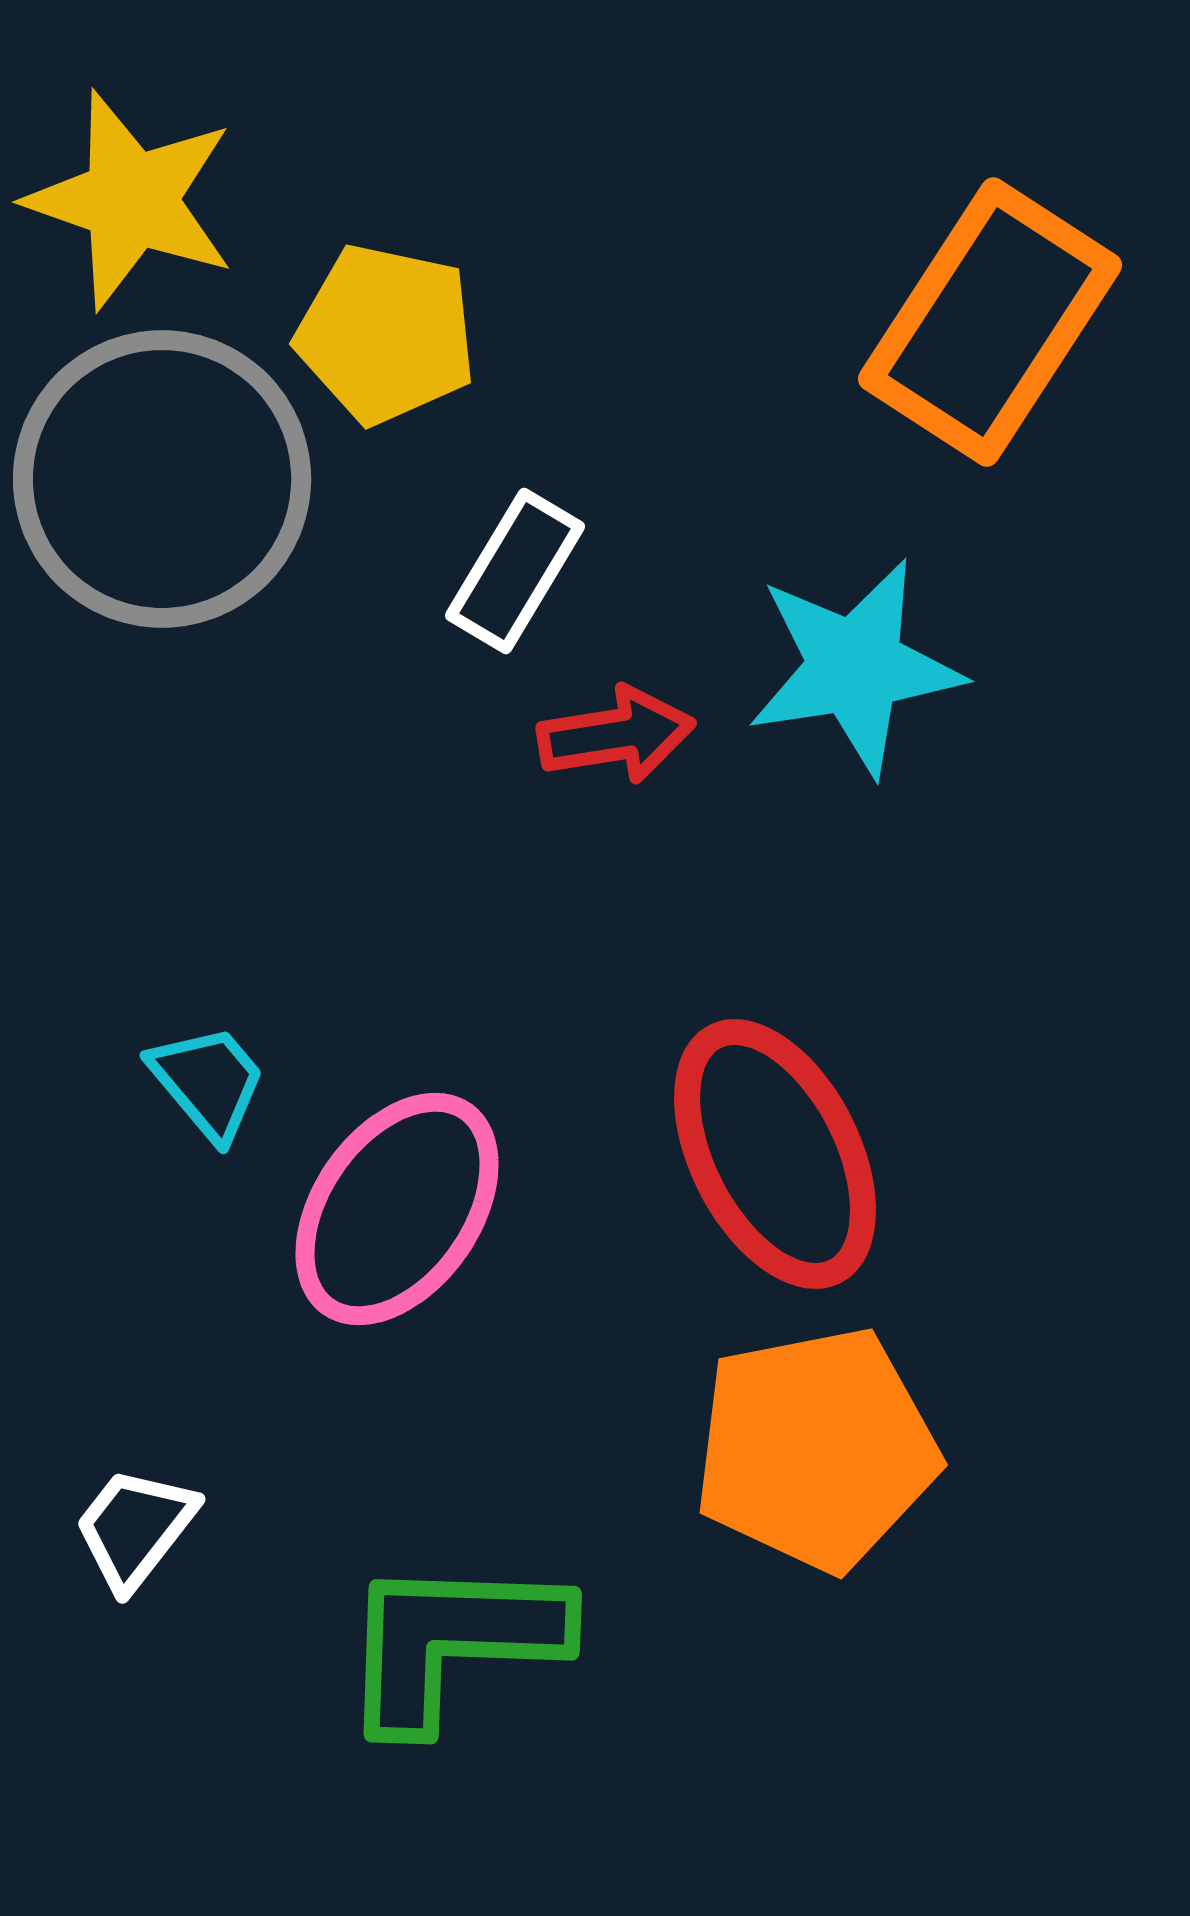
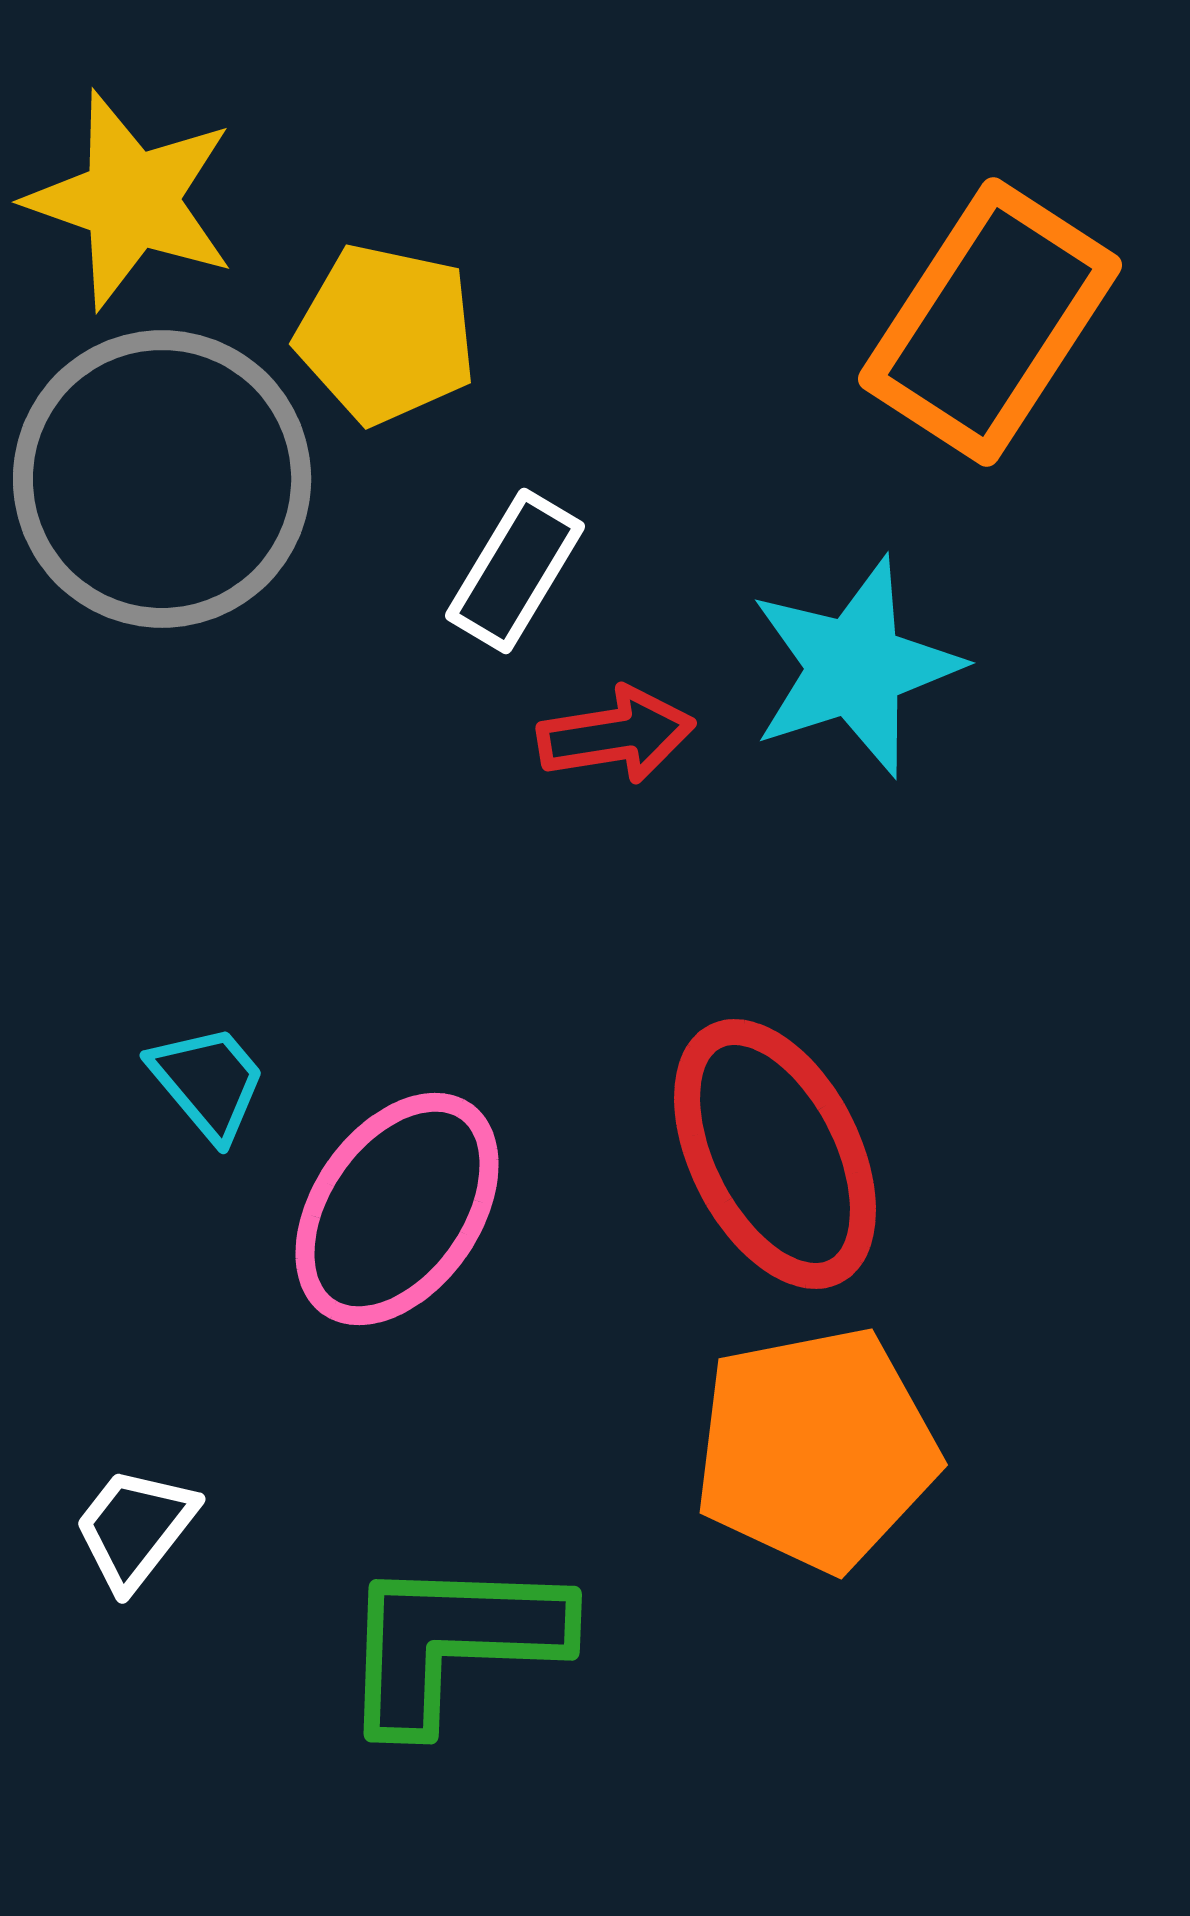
cyan star: rotated 9 degrees counterclockwise
